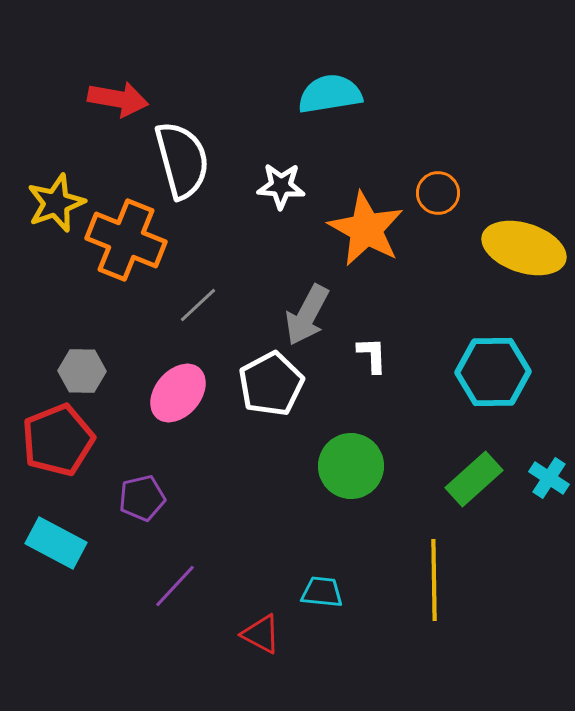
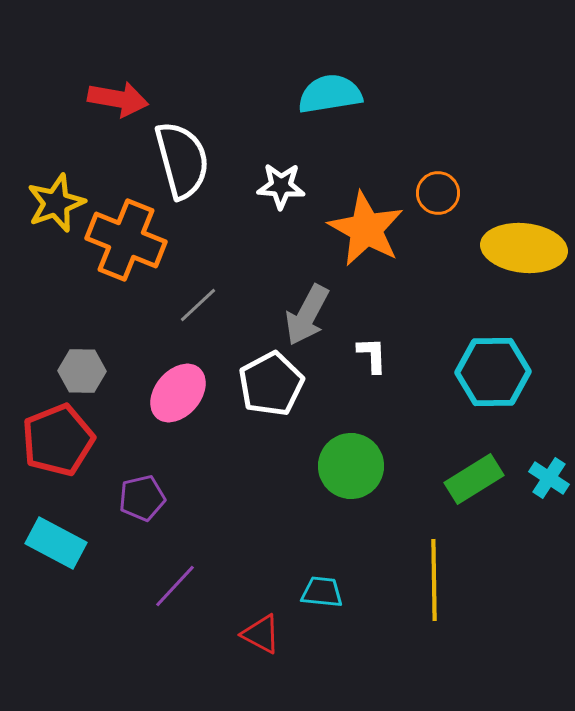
yellow ellipse: rotated 12 degrees counterclockwise
green rectangle: rotated 10 degrees clockwise
